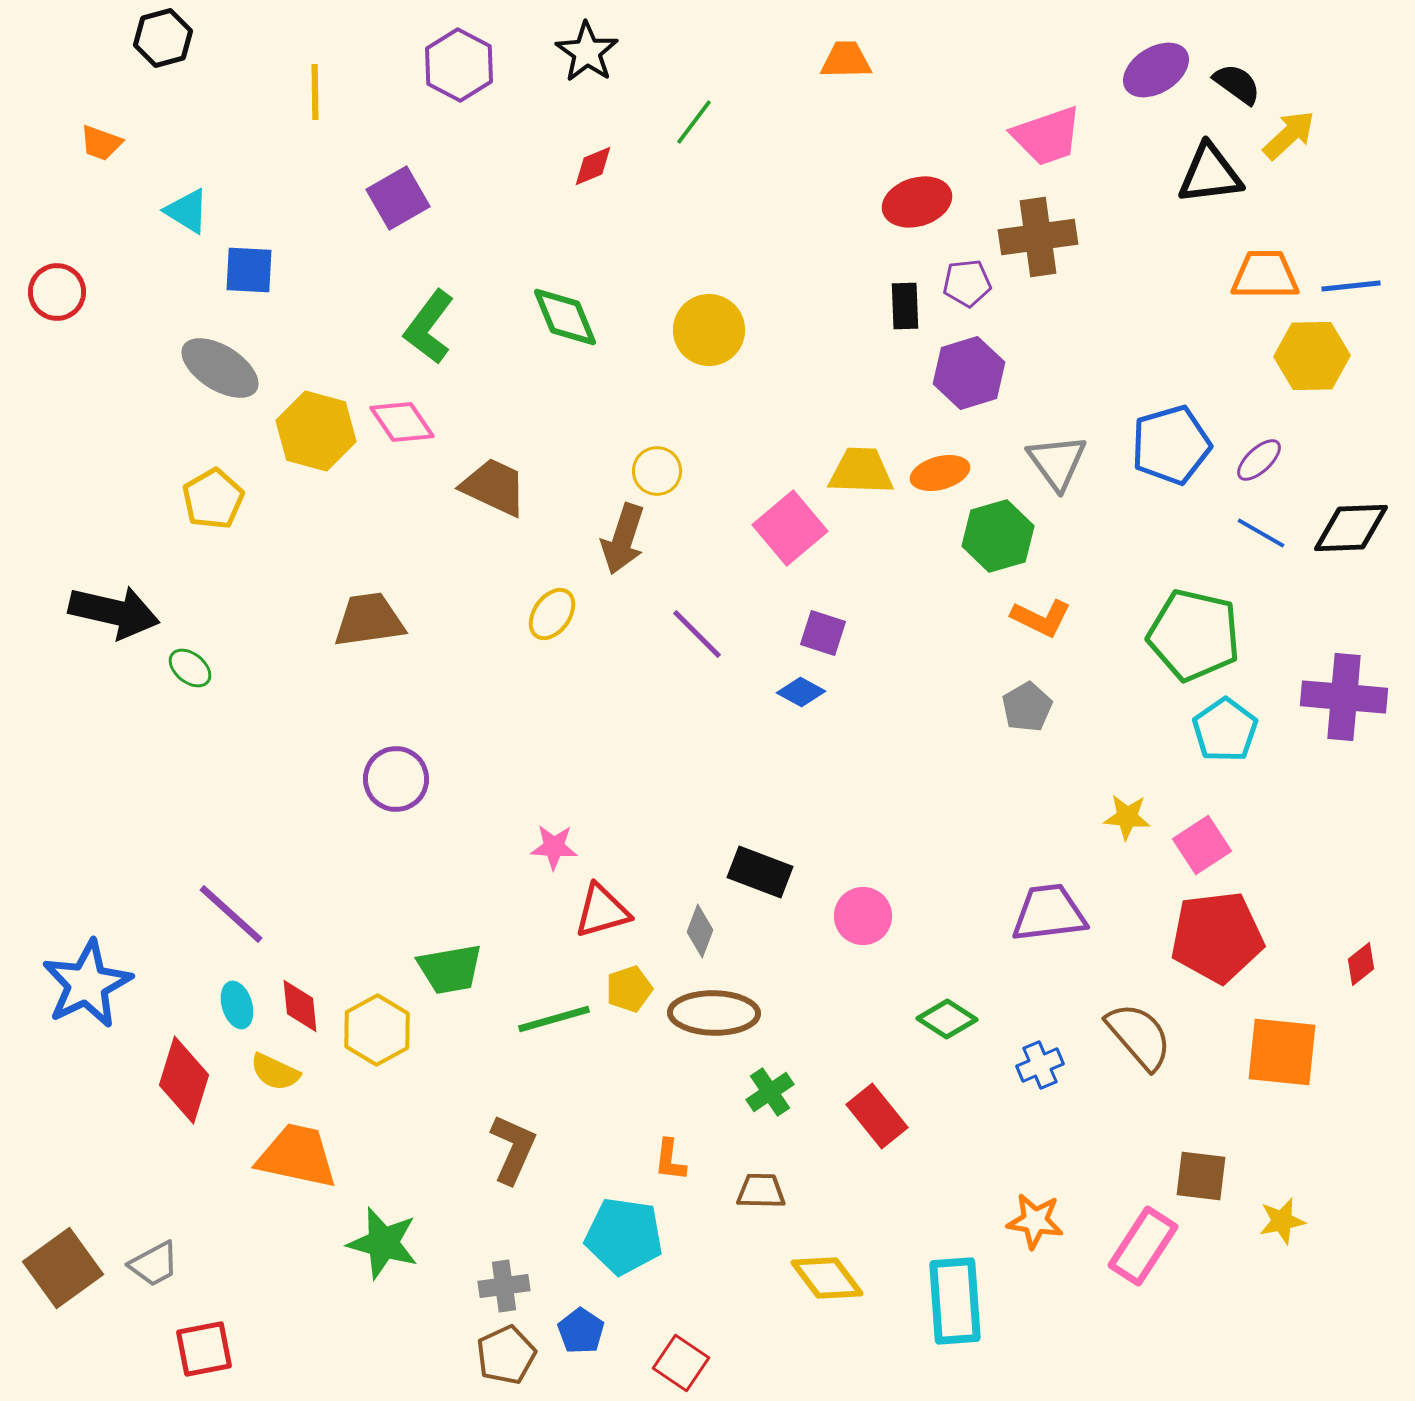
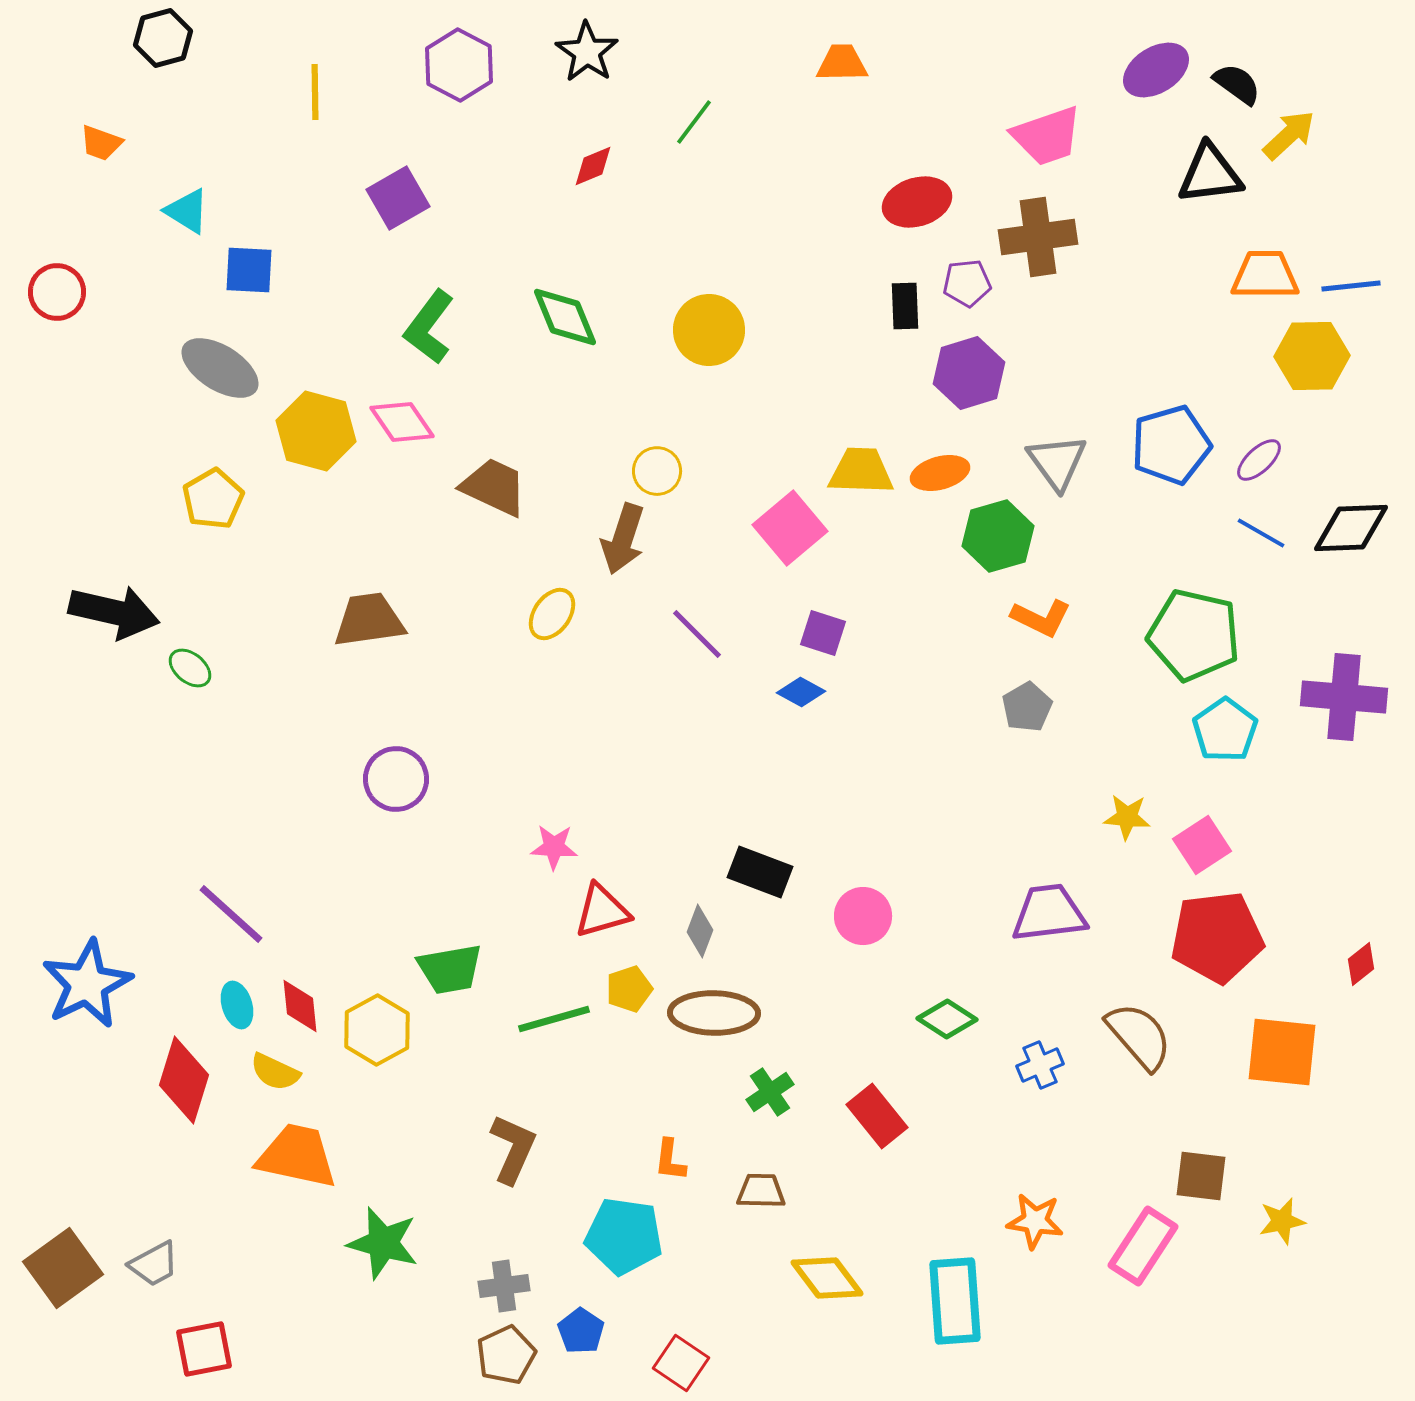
orange trapezoid at (846, 60): moved 4 px left, 3 px down
